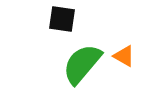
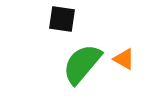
orange triangle: moved 3 px down
